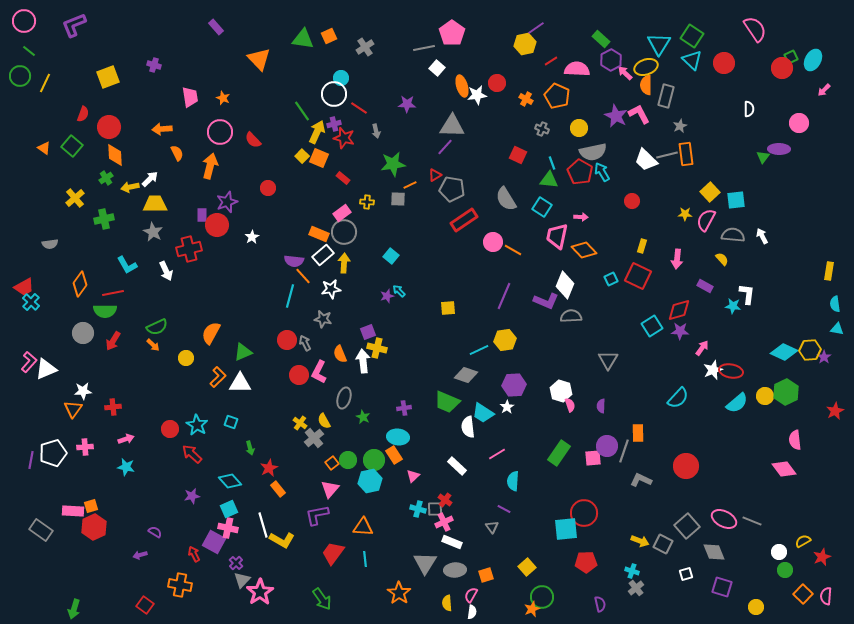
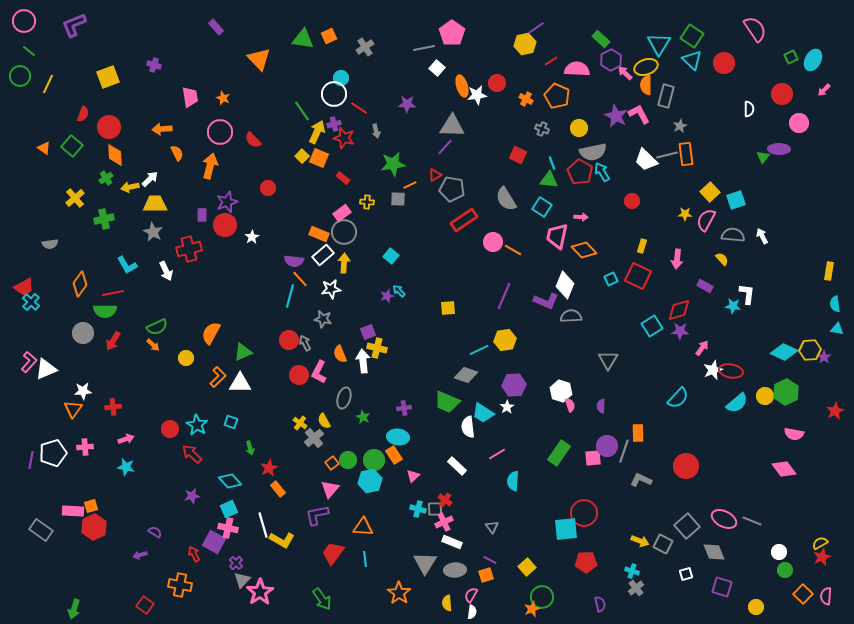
red circle at (782, 68): moved 26 px down
yellow line at (45, 83): moved 3 px right, 1 px down
cyan square at (736, 200): rotated 12 degrees counterclockwise
red circle at (217, 225): moved 8 px right
orange line at (303, 276): moved 3 px left, 3 px down
red circle at (287, 340): moved 2 px right
pink semicircle at (795, 440): moved 1 px left, 6 px up; rotated 72 degrees counterclockwise
purple line at (504, 509): moved 14 px left, 51 px down
yellow semicircle at (803, 541): moved 17 px right, 2 px down
